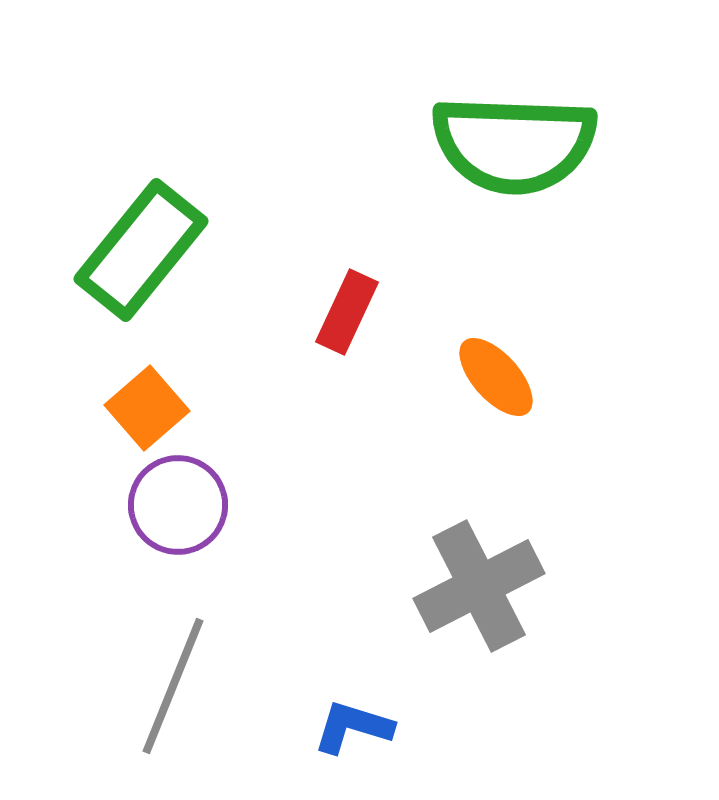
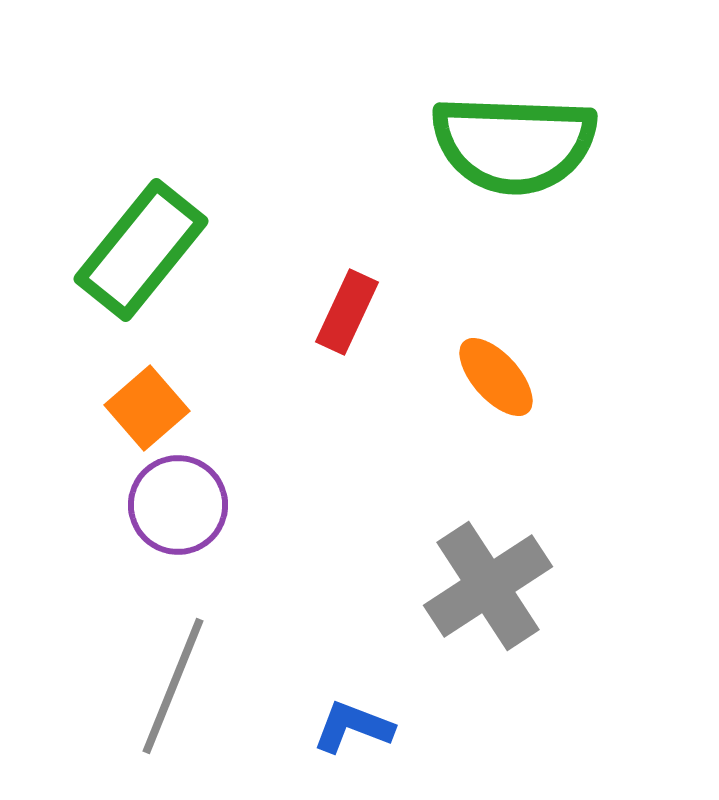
gray cross: moved 9 px right; rotated 6 degrees counterclockwise
blue L-shape: rotated 4 degrees clockwise
